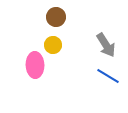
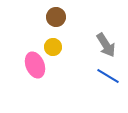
yellow circle: moved 2 px down
pink ellipse: rotated 20 degrees counterclockwise
